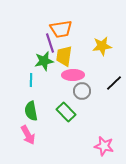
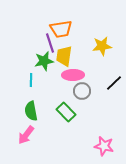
pink arrow: moved 2 px left; rotated 66 degrees clockwise
